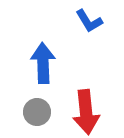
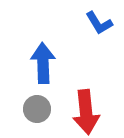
blue L-shape: moved 10 px right, 2 px down
gray circle: moved 3 px up
